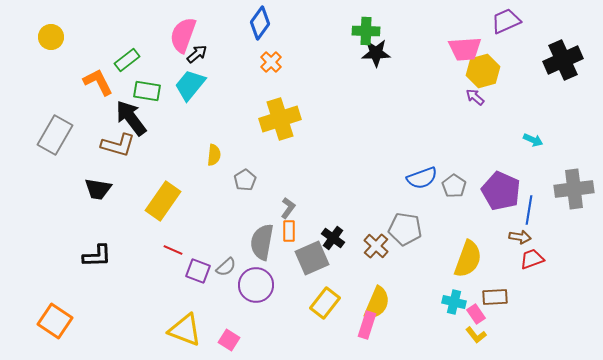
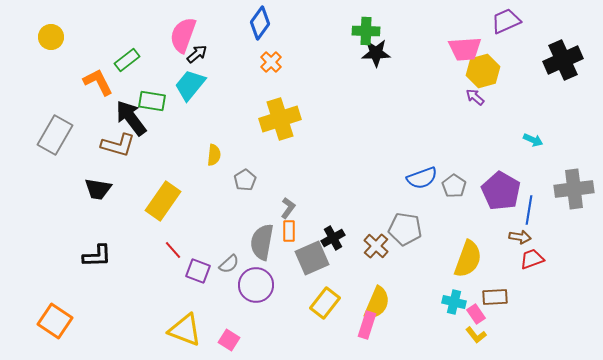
green rectangle at (147, 91): moved 5 px right, 10 px down
purple pentagon at (501, 191): rotated 6 degrees clockwise
black cross at (333, 238): rotated 25 degrees clockwise
red line at (173, 250): rotated 24 degrees clockwise
gray semicircle at (226, 267): moved 3 px right, 3 px up
